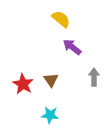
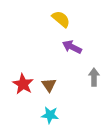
purple arrow: rotated 12 degrees counterclockwise
brown triangle: moved 2 px left, 5 px down
